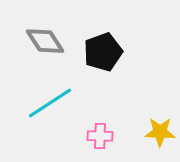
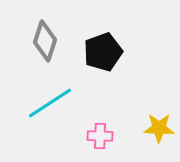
gray diamond: rotated 51 degrees clockwise
yellow star: moved 1 px left, 4 px up
